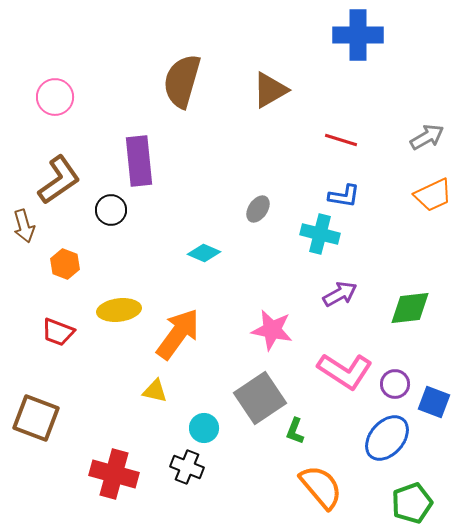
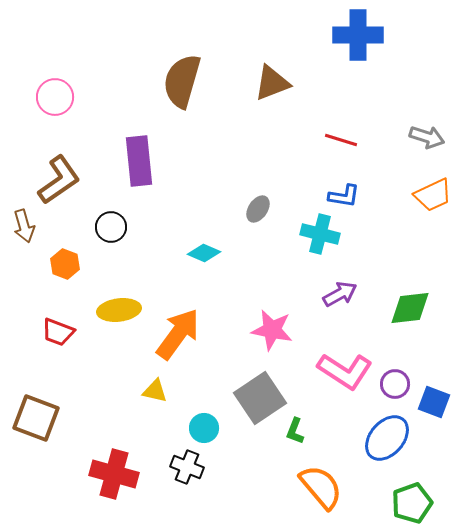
brown triangle: moved 2 px right, 7 px up; rotated 9 degrees clockwise
gray arrow: rotated 48 degrees clockwise
black circle: moved 17 px down
